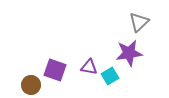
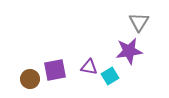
gray triangle: rotated 15 degrees counterclockwise
purple star: moved 2 px up
purple square: rotated 30 degrees counterclockwise
brown circle: moved 1 px left, 6 px up
